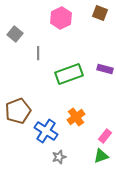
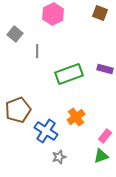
pink hexagon: moved 8 px left, 4 px up
gray line: moved 1 px left, 2 px up
brown pentagon: moved 1 px up
